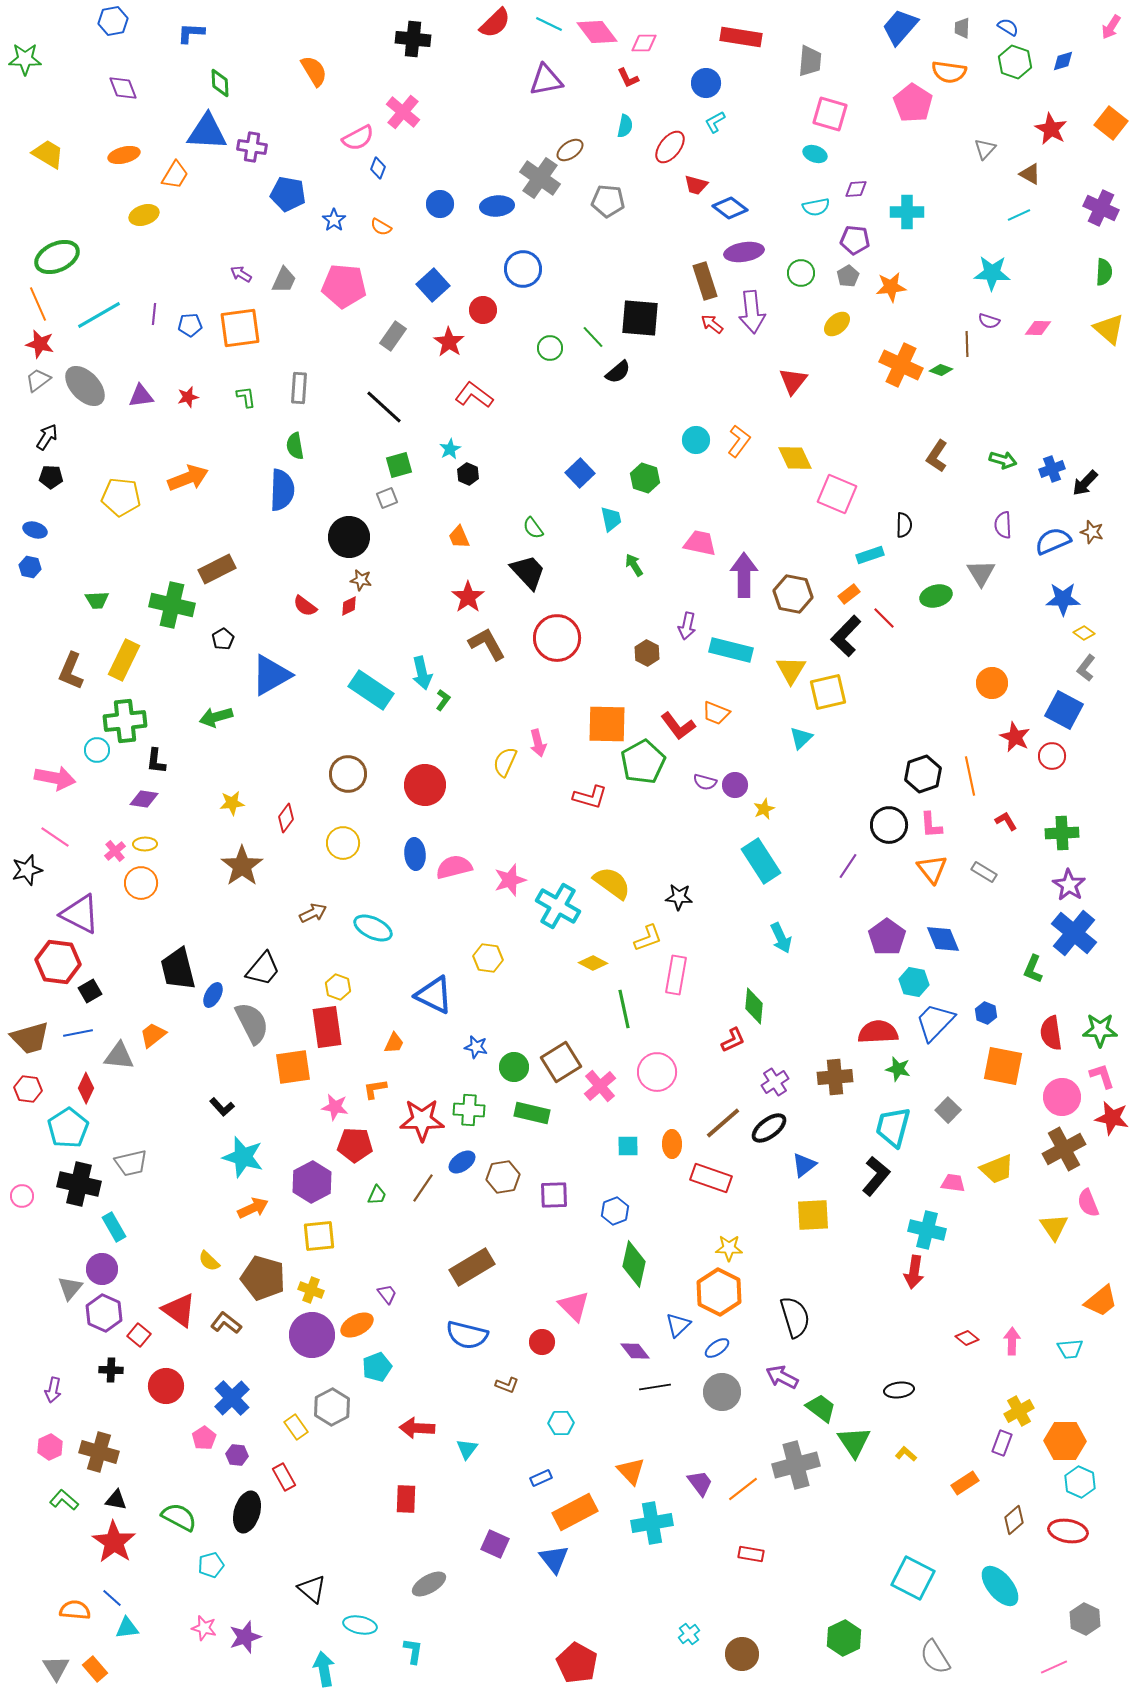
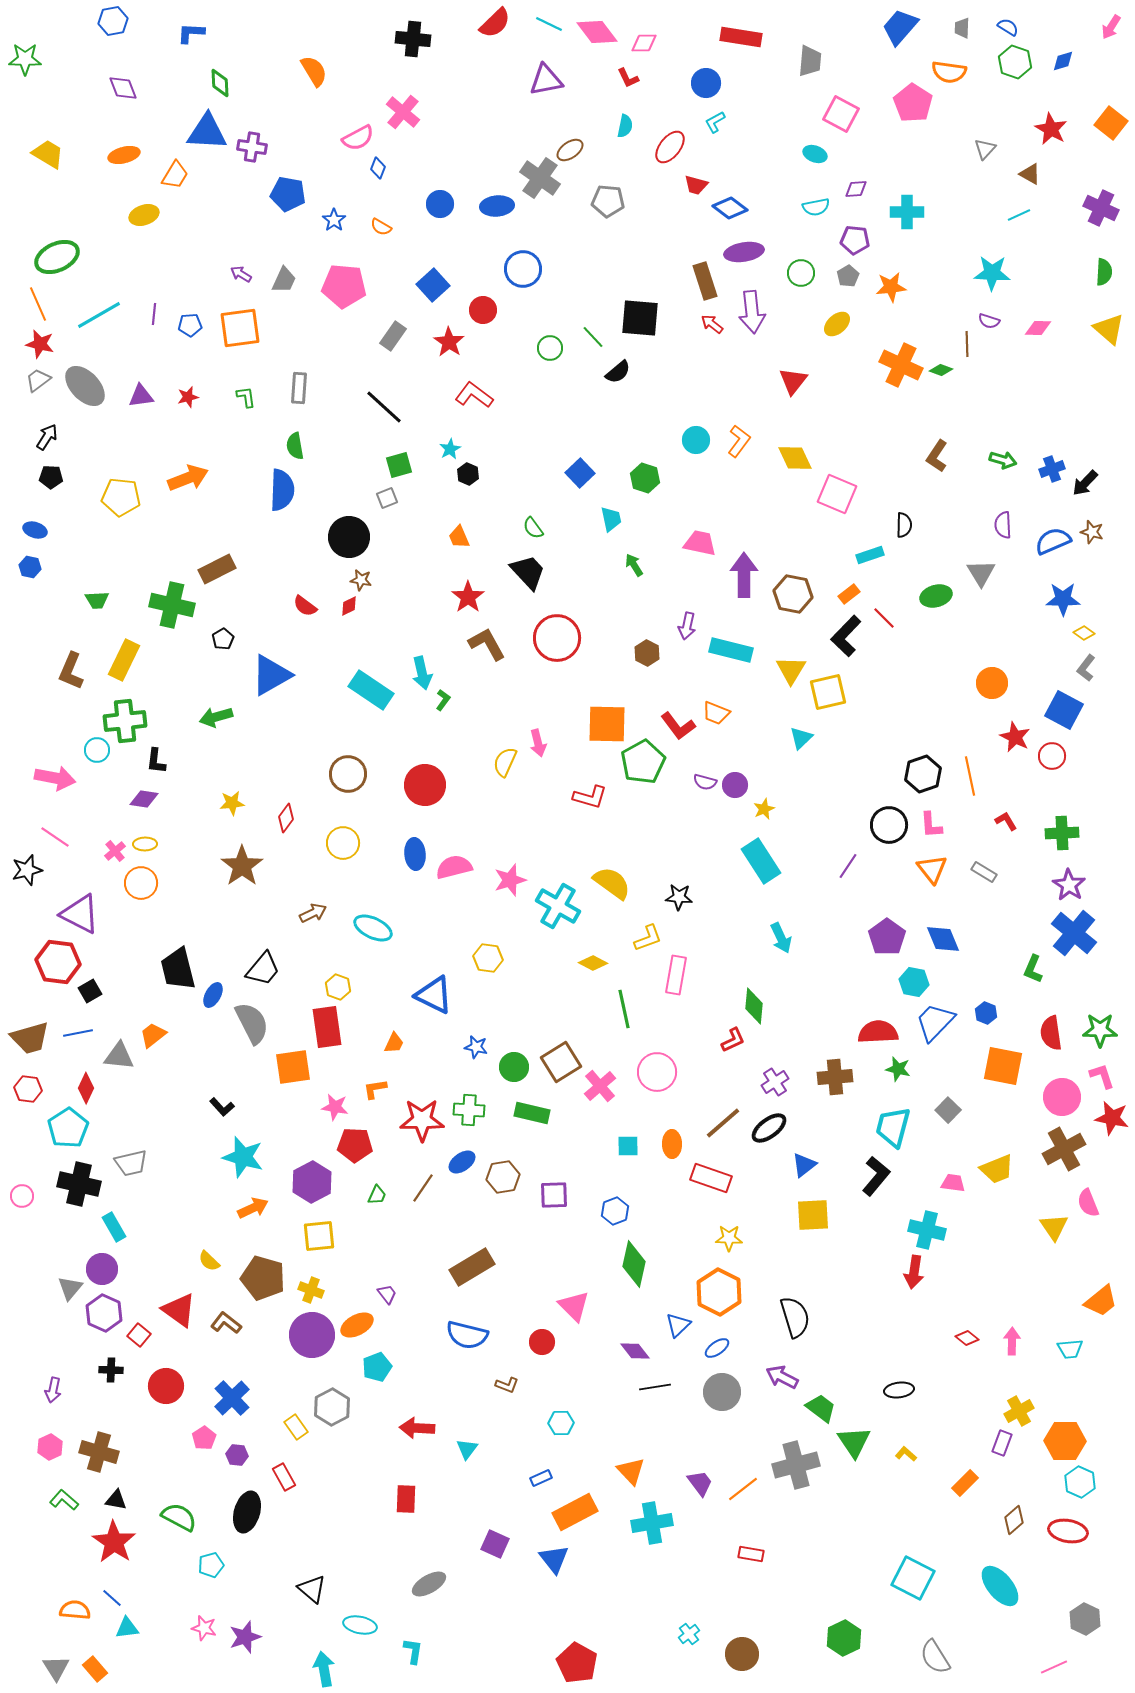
pink square at (830, 114): moved 11 px right; rotated 12 degrees clockwise
yellow star at (729, 1248): moved 10 px up
orange rectangle at (965, 1483): rotated 12 degrees counterclockwise
